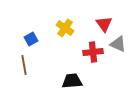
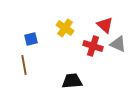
red triangle: moved 1 px right, 1 px down; rotated 12 degrees counterclockwise
blue square: rotated 16 degrees clockwise
red cross: moved 6 px up; rotated 24 degrees clockwise
